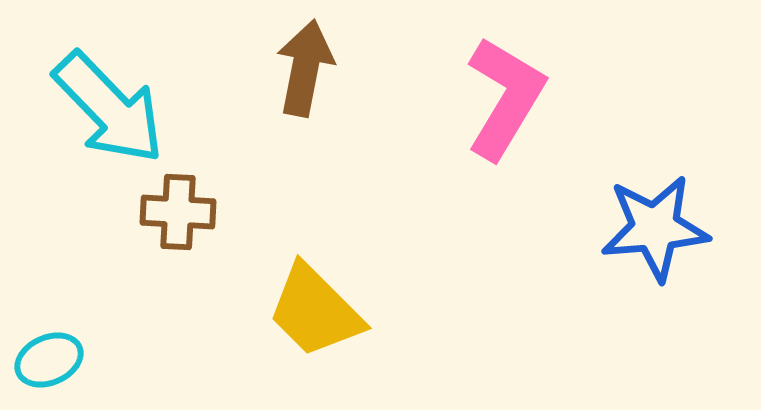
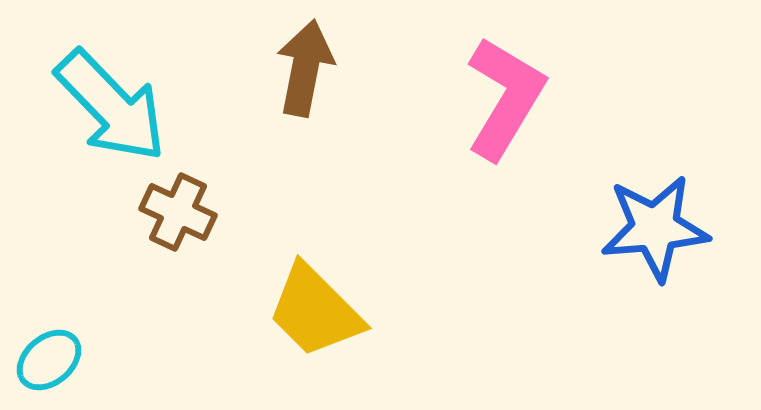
cyan arrow: moved 2 px right, 2 px up
brown cross: rotated 22 degrees clockwise
cyan ellipse: rotated 16 degrees counterclockwise
